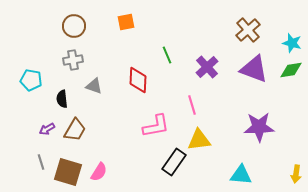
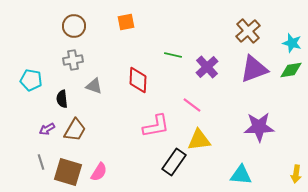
brown cross: moved 1 px down
green line: moved 6 px right; rotated 54 degrees counterclockwise
purple triangle: rotated 40 degrees counterclockwise
pink line: rotated 36 degrees counterclockwise
